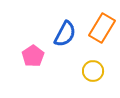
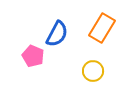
blue semicircle: moved 8 px left
pink pentagon: rotated 15 degrees counterclockwise
